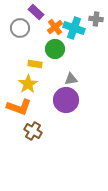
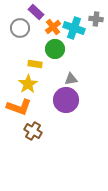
orange cross: moved 2 px left
